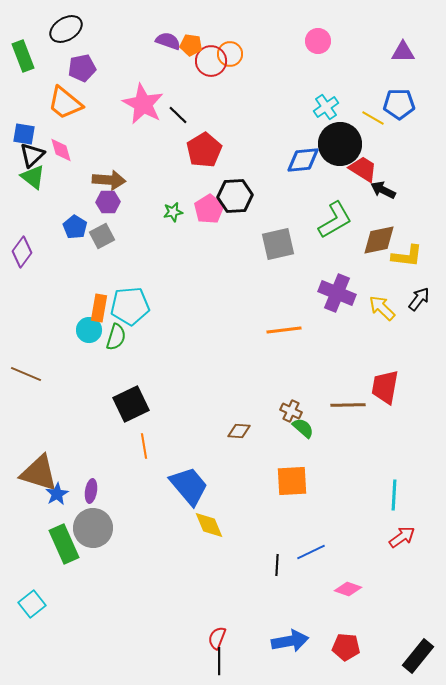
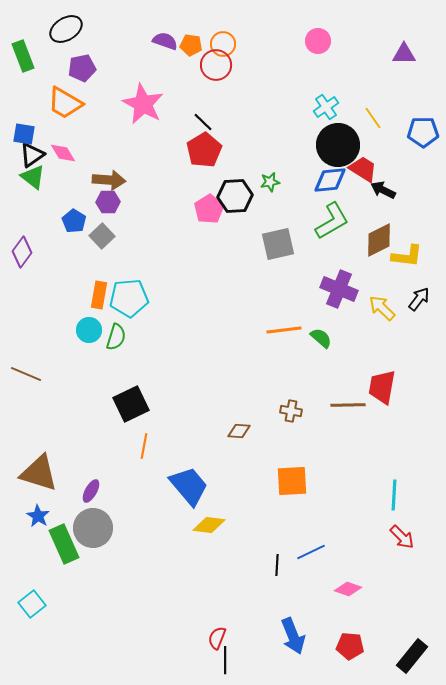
purple semicircle at (168, 41): moved 3 px left
purple triangle at (403, 52): moved 1 px right, 2 px down
orange circle at (230, 54): moved 7 px left, 10 px up
red circle at (211, 61): moved 5 px right, 4 px down
orange trapezoid at (65, 103): rotated 9 degrees counterclockwise
blue pentagon at (399, 104): moved 24 px right, 28 px down
black line at (178, 115): moved 25 px right, 7 px down
yellow line at (373, 118): rotated 25 degrees clockwise
black circle at (340, 144): moved 2 px left, 1 px down
pink diamond at (61, 150): moved 2 px right, 3 px down; rotated 16 degrees counterclockwise
black triangle at (32, 155): rotated 8 degrees clockwise
blue diamond at (303, 160): moved 27 px right, 20 px down
green star at (173, 212): moved 97 px right, 30 px up
green L-shape at (335, 220): moved 3 px left, 1 px down
blue pentagon at (75, 227): moved 1 px left, 6 px up
gray square at (102, 236): rotated 15 degrees counterclockwise
brown diamond at (379, 240): rotated 15 degrees counterclockwise
purple cross at (337, 293): moved 2 px right, 4 px up
cyan pentagon at (130, 306): moved 1 px left, 8 px up
orange rectangle at (99, 308): moved 13 px up
red trapezoid at (385, 387): moved 3 px left
brown cross at (291, 411): rotated 15 degrees counterclockwise
green semicircle at (303, 428): moved 18 px right, 90 px up
orange line at (144, 446): rotated 20 degrees clockwise
purple ellipse at (91, 491): rotated 20 degrees clockwise
blue star at (57, 494): moved 19 px left, 22 px down; rotated 10 degrees counterclockwise
yellow diamond at (209, 525): rotated 60 degrees counterclockwise
red arrow at (402, 537): rotated 80 degrees clockwise
blue arrow at (290, 641): moved 3 px right, 5 px up; rotated 78 degrees clockwise
red pentagon at (346, 647): moved 4 px right, 1 px up
black rectangle at (418, 656): moved 6 px left
black line at (219, 661): moved 6 px right, 1 px up
